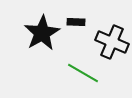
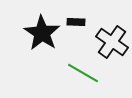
black star: rotated 9 degrees counterclockwise
black cross: rotated 12 degrees clockwise
